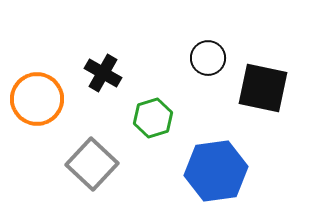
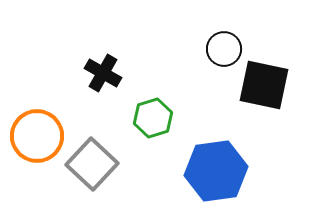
black circle: moved 16 px right, 9 px up
black square: moved 1 px right, 3 px up
orange circle: moved 37 px down
